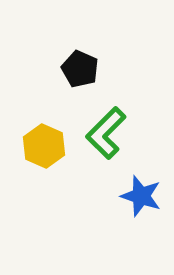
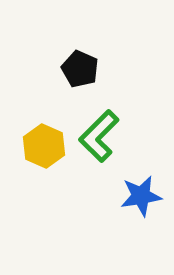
green L-shape: moved 7 px left, 3 px down
blue star: rotated 27 degrees counterclockwise
